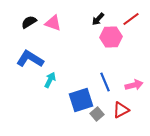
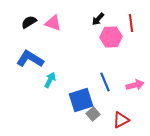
red line: moved 4 px down; rotated 60 degrees counterclockwise
pink arrow: moved 1 px right
red triangle: moved 10 px down
gray square: moved 4 px left
